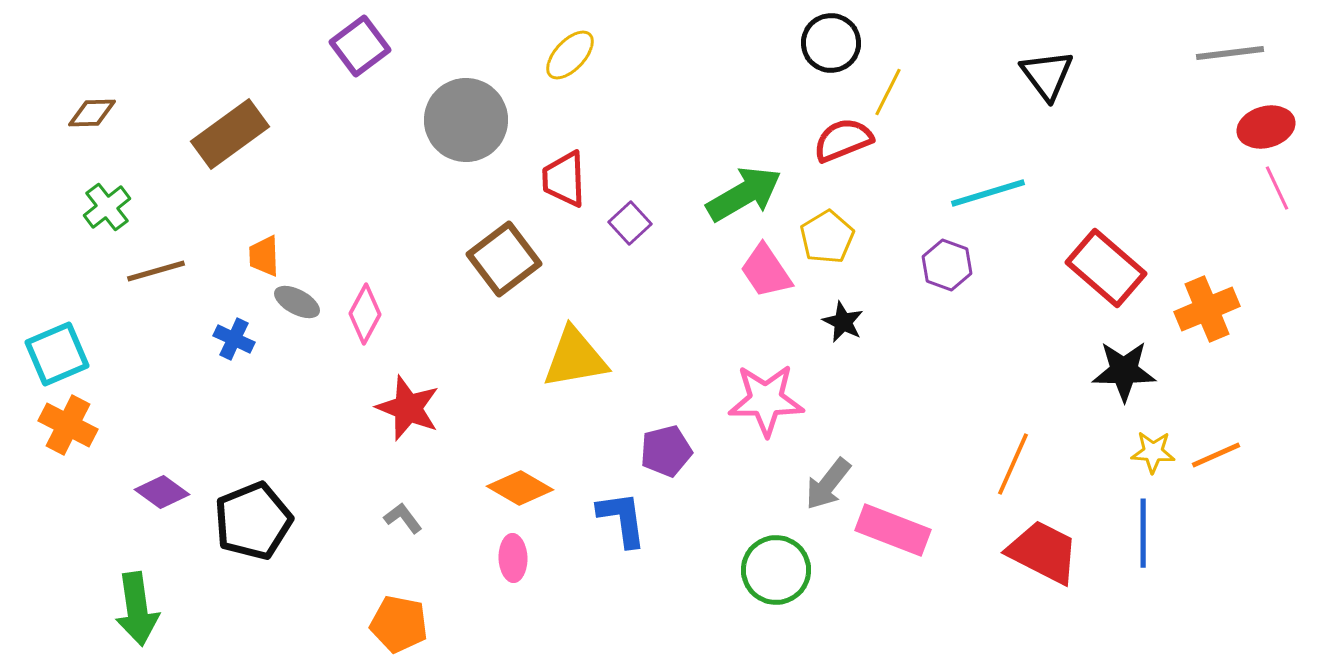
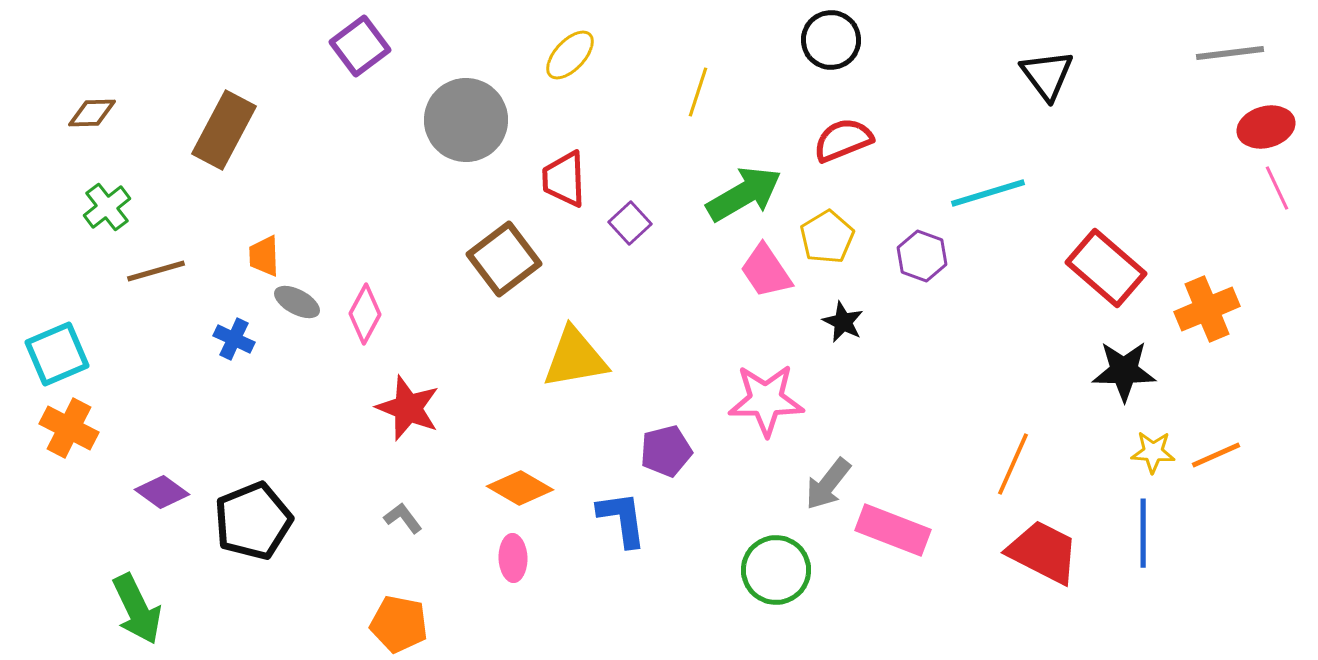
black circle at (831, 43): moved 3 px up
yellow line at (888, 92): moved 190 px left; rotated 9 degrees counterclockwise
brown rectangle at (230, 134): moved 6 px left, 4 px up; rotated 26 degrees counterclockwise
purple hexagon at (947, 265): moved 25 px left, 9 px up
orange cross at (68, 425): moved 1 px right, 3 px down
green arrow at (137, 609): rotated 18 degrees counterclockwise
